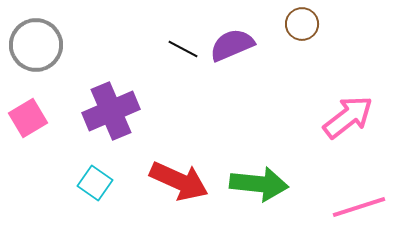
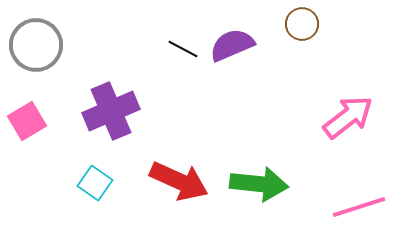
pink square: moved 1 px left, 3 px down
